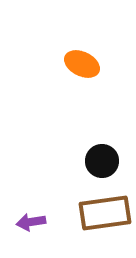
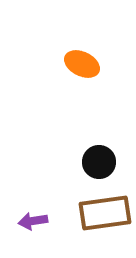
black circle: moved 3 px left, 1 px down
purple arrow: moved 2 px right, 1 px up
